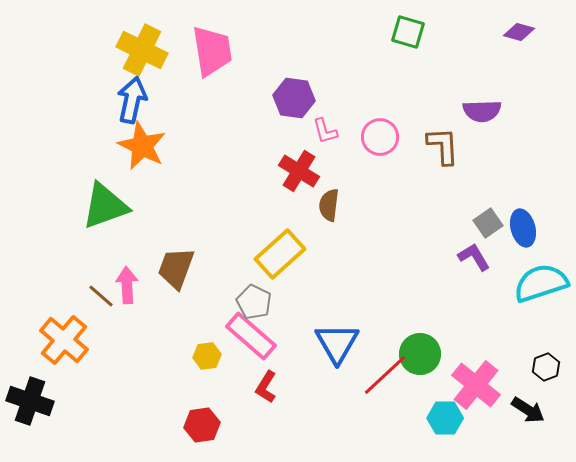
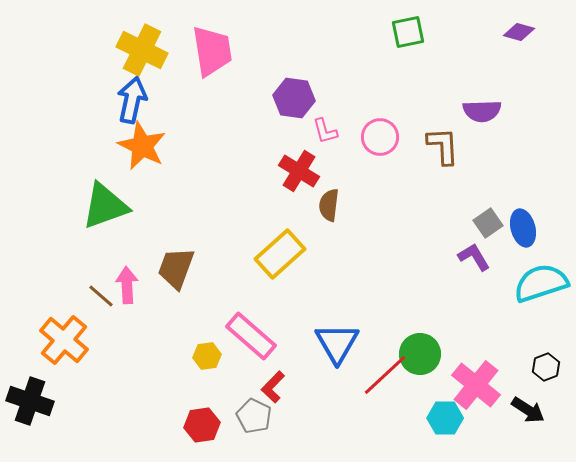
green square: rotated 28 degrees counterclockwise
gray pentagon: moved 114 px down
red L-shape: moved 7 px right; rotated 12 degrees clockwise
